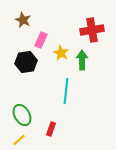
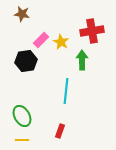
brown star: moved 1 px left, 6 px up; rotated 14 degrees counterclockwise
red cross: moved 1 px down
pink rectangle: rotated 21 degrees clockwise
yellow star: moved 11 px up
black hexagon: moved 1 px up
green ellipse: moved 1 px down
red rectangle: moved 9 px right, 2 px down
yellow line: moved 3 px right; rotated 40 degrees clockwise
